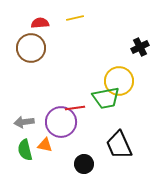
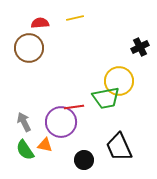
brown circle: moved 2 px left
red line: moved 1 px left, 1 px up
gray arrow: rotated 72 degrees clockwise
black trapezoid: moved 2 px down
green semicircle: rotated 20 degrees counterclockwise
black circle: moved 4 px up
